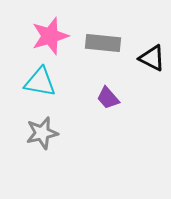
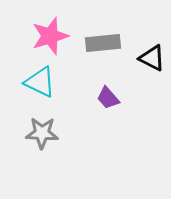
gray rectangle: rotated 12 degrees counterclockwise
cyan triangle: rotated 16 degrees clockwise
gray star: rotated 16 degrees clockwise
